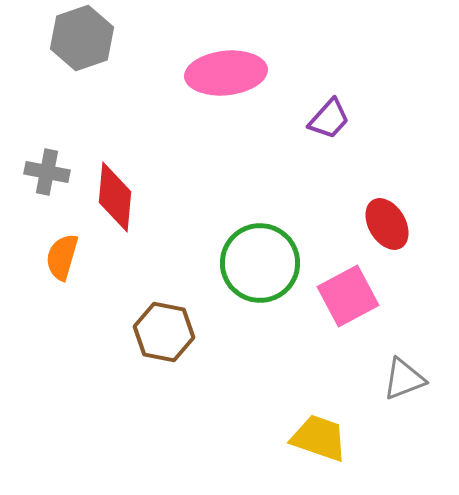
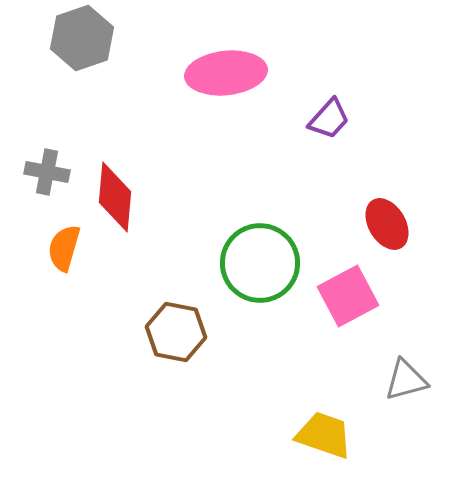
orange semicircle: moved 2 px right, 9 px up
brown hexagon: moved 12 px right
gray triangle: moved 2 px right, 1 px down; rotated 6 degrees clockwise
yellow trapezoid: moved 5 px right, 3 px up
